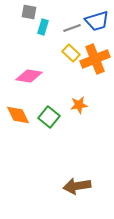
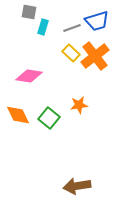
orange cross: moved 3 px up; rotated 16 degrees counterclockwise
green square: moved 1 px down
